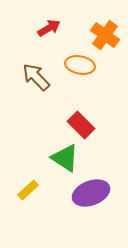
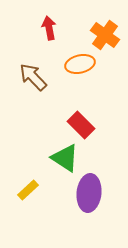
red arrow: rotated 70 degrees counterclockwise
orange ellipse: moved 1 px up; rotated 24 degrees counterclockwise
brown arrow: moved 3 px left
purple ellipse: moved 2 px left; rotated 63 degrees counterclockwise
